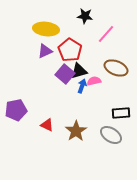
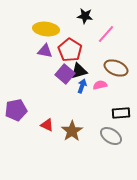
purple triangle: rotated 35 degrees clockwise
pink semicircle: moved 6 px right, 4 px down
brown star: moved 4 px left
gray ellipse: moved 1 px down
